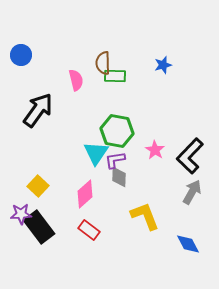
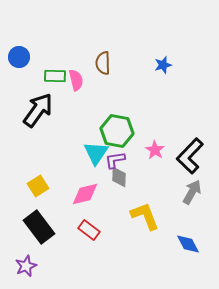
blue circle: moved 2 px left, 2 px down
green rectangle: moved 60 px left
yellow square: rotated 15 degrees clockwise
pink diamond: rotated 28 degrees clockwise
purple star: moved 5 px right, 52 px down; rotated 20 degrees counterclockwise
